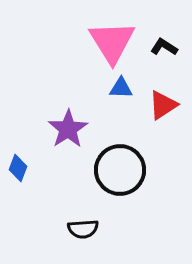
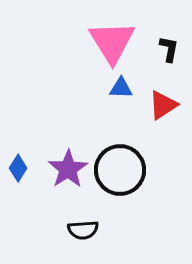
black L-shape: moved 5 px right, 2 px down; rotated 68 degrees clockwise
purple star: moved 40 px down
blue diamond: rotated 12 degrees clockwise
black semicircle: moved 1 px down
